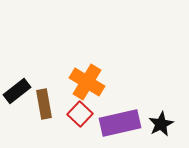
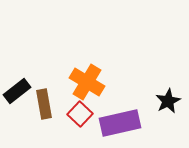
black star: moved 7 px right, 23 px up
